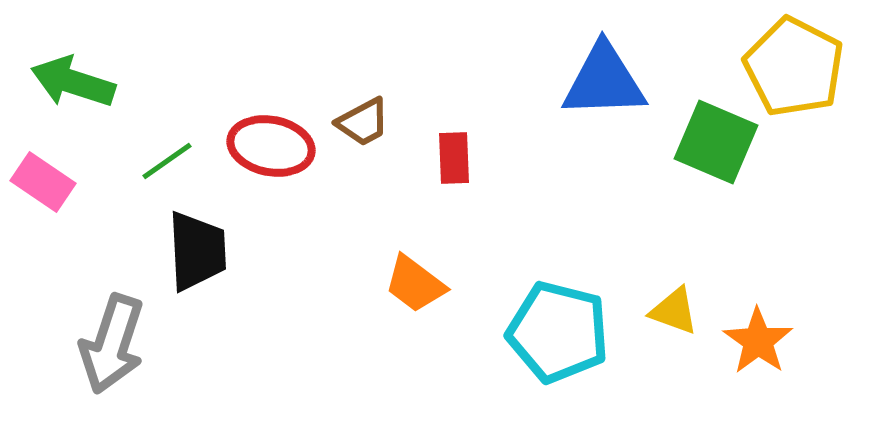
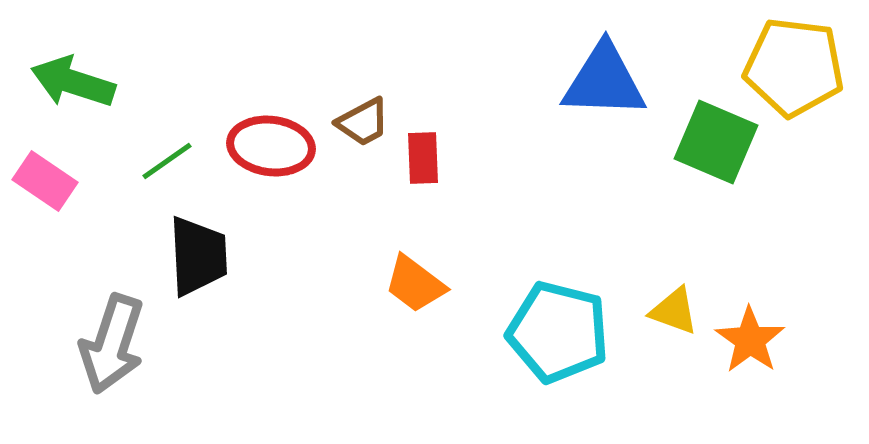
yellow pentagon: rotated 20 degrees counterclockwise
blue triangle: rotated 4 degrees clockwise
red ellipse: rotated 4 degrees counterclockwise
red rectangle: moved 31 px left
pink rectangle: moved 2 px right, 1 px up
black trapezoid: moved 1 px right, 5 px down
orange star: moved 8 px left, 1 px up
